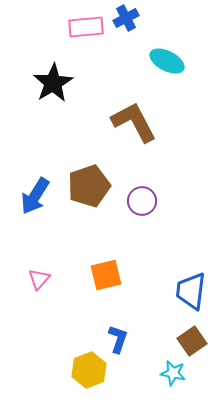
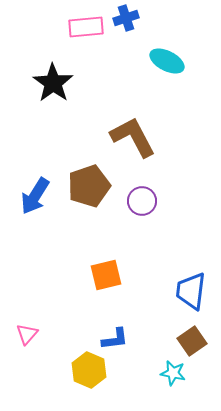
blue cross: rotated 10 degrees clockwise
black star: rotated 6 degrees counterclockwise
brown L-shape: moved 1 px left, 15 px down
pink triangle: moved 12 px left, 55 px down
blue L-shape: moved 3 px left; rotated 64 degrees clockwise
yellow hexagon: rotated 16 degrees counterclockwise
